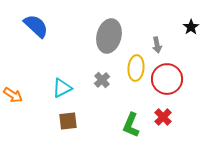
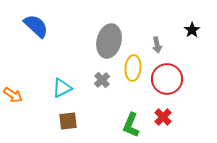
black star: moved 1 px right, 3 px down
gray ellipse: moved 5 px down
yellow ellipse: moved 3 px left
